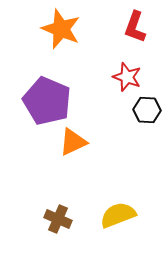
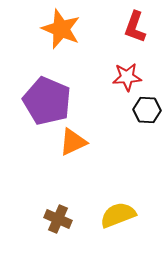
red star: rotated 24 degrees counterclockwise
